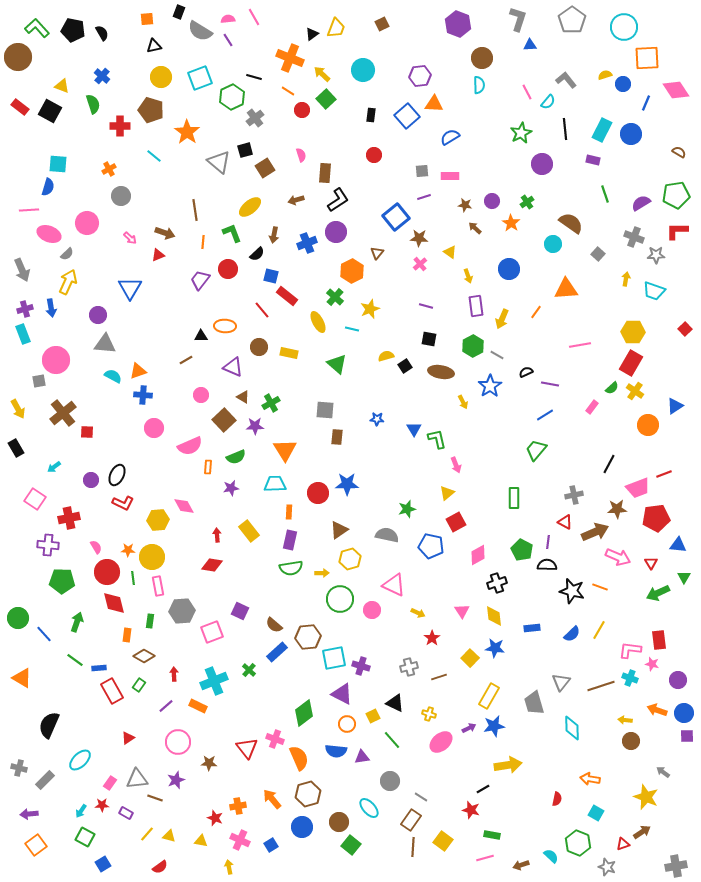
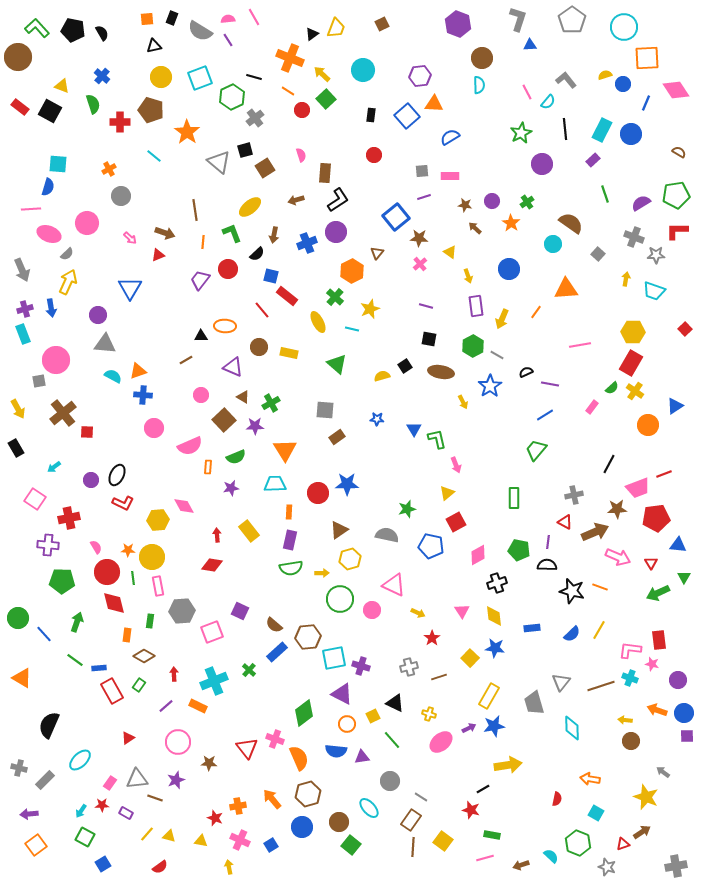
black rectangle at (179, 12): moved 7 px left, 6 px down
red cross at (120, 126): moved 4 px up
purple rectangle at (593, 160): rotated 56 degrees counterclockwise
pink line at (29, 210): moved 2 px right, 1 px up
yellow semicircle at (386, 356): moved 4 px left, 20 px down
brown rectangle at (337, 437): rotated 49 degrees clockwise
green pentagon at (522, 550): moved 3 px left; rotated 15 degrees counterclockwise
